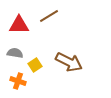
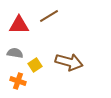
brown arrow: rotated 12 degrees counterclockwise
